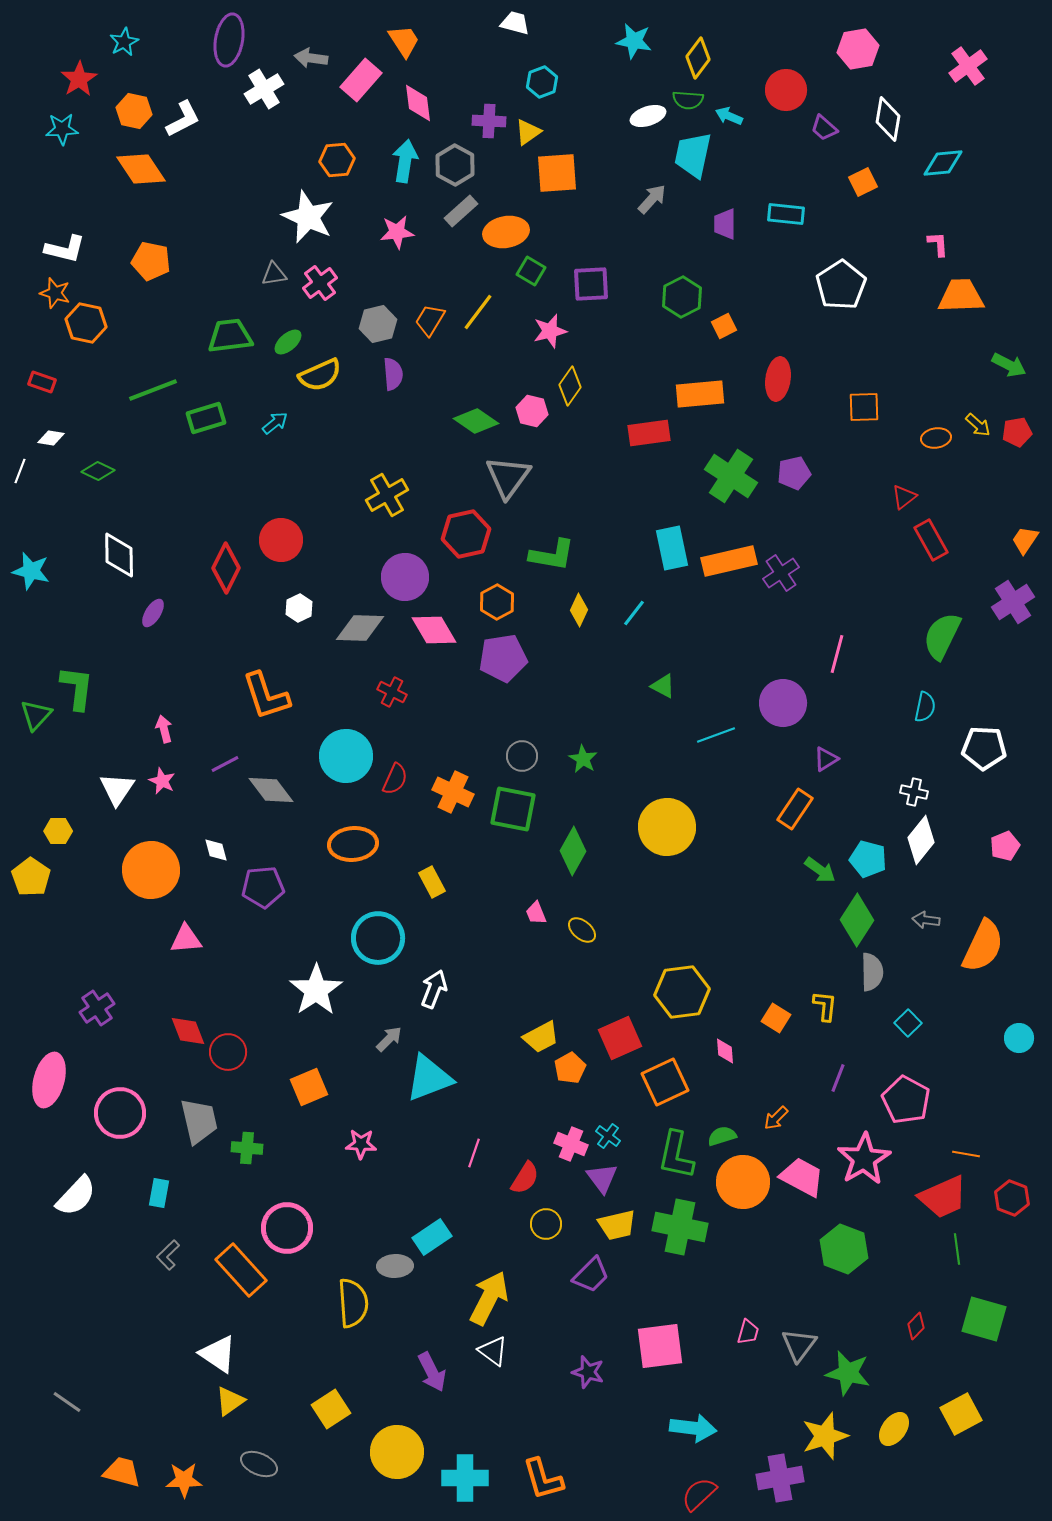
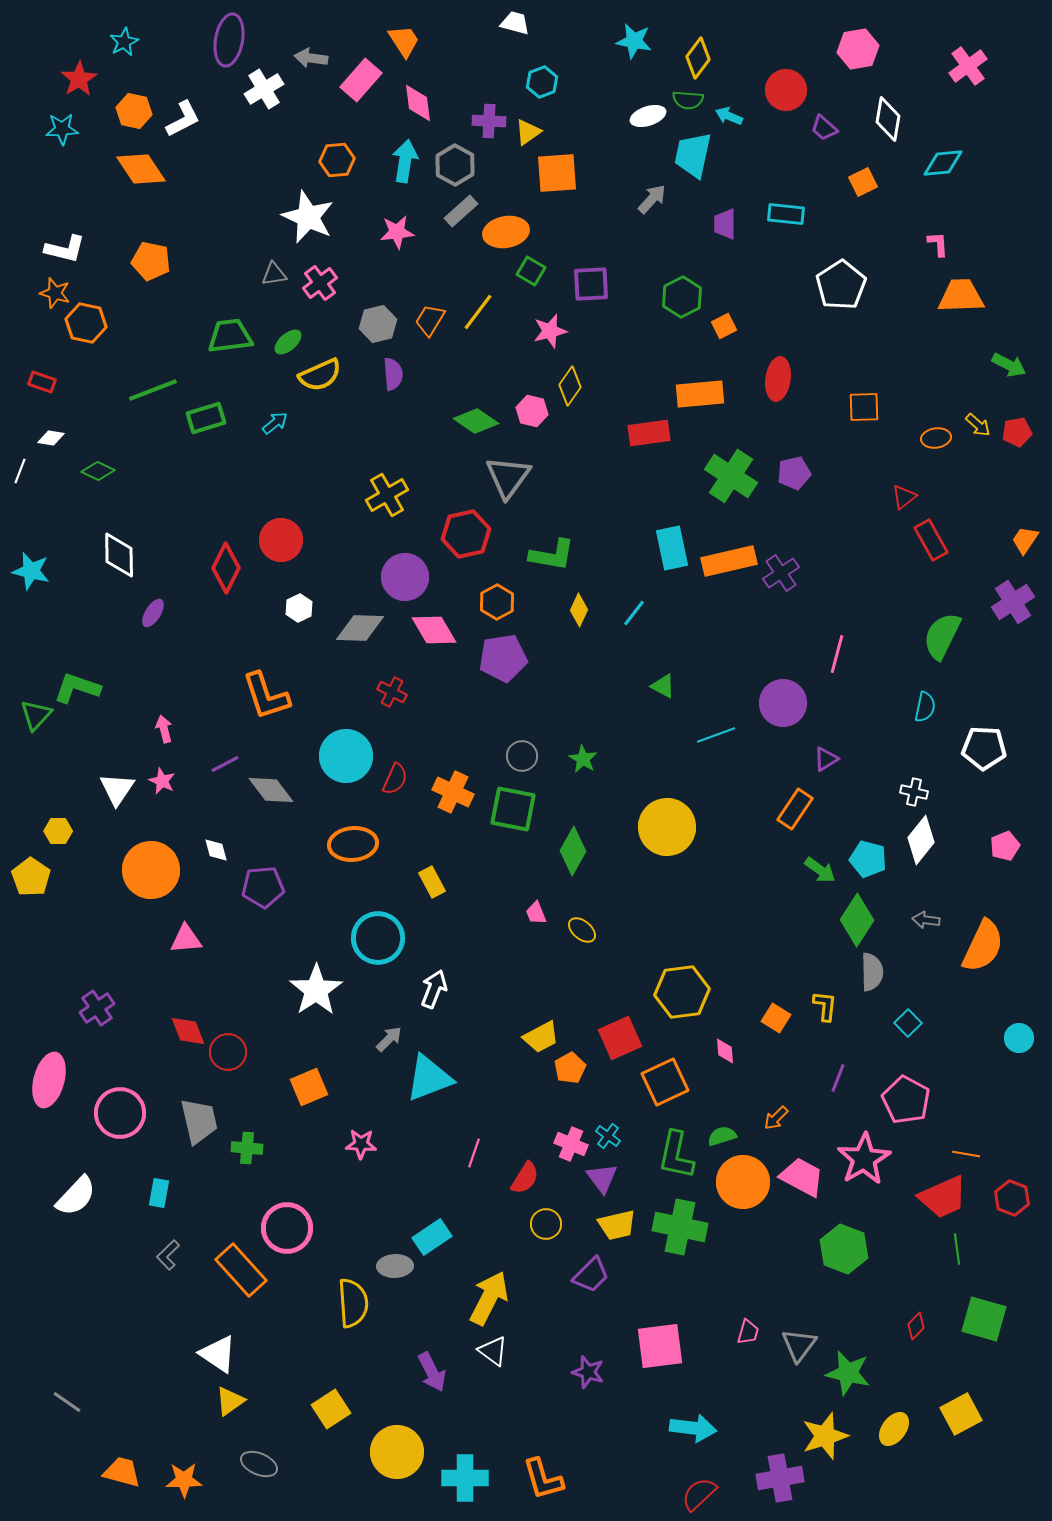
green L-shape at (77, 688): rotated 78 degrees counterclockwise
